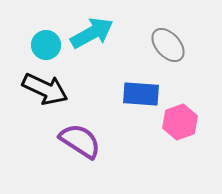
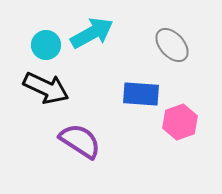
gray ellipse: moved 4 px right
black arrow: moved 1 px right, 1 px up
